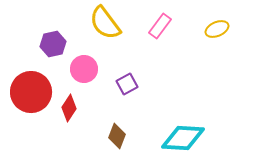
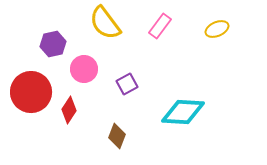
red diamond: moved 2 px down
cyan diamond: moved 26 px up
